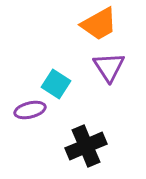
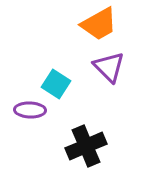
purple triangle: rotated 12 degrees counterclockwise
purple ellipse: rotated 16 degrees clockwise
